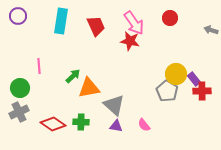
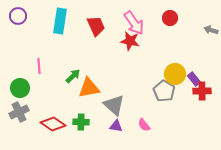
cyan rectangle: moved 1 px left
yellow circle: moved 1 px left
gray pentagon: moved 3 px left
